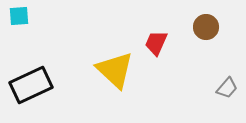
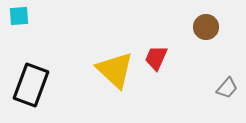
red trapezoid: moved 15 px down
black rectangle: rotated 45 degrees counterclockwise
